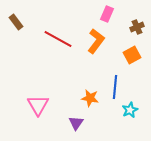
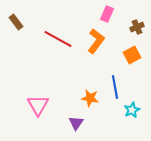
blue line: rotated 15 degrees counterclockwise
cyan star: moved 2 px right
